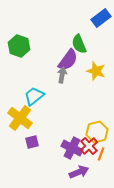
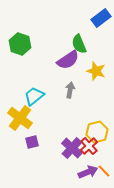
green hexagon: moved 1 px right, 2 px up
purple semicircle: rotated 20 degrees clockwise
gray arrow: moved 8 px right, 15 px down
purple cross: rotated 15 degrees clockwise
orange line: moved 3 px right, 17 px down; rotated 64 degrees counterclockwise
purple arrow: moved 9 px right
